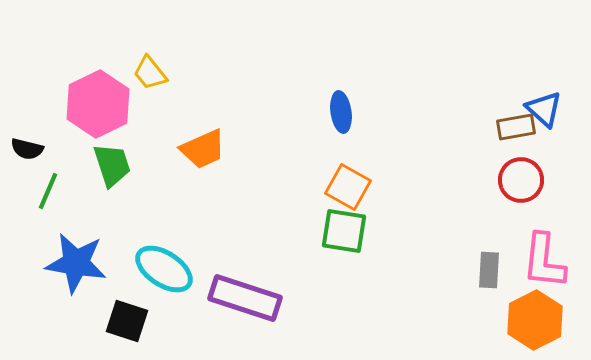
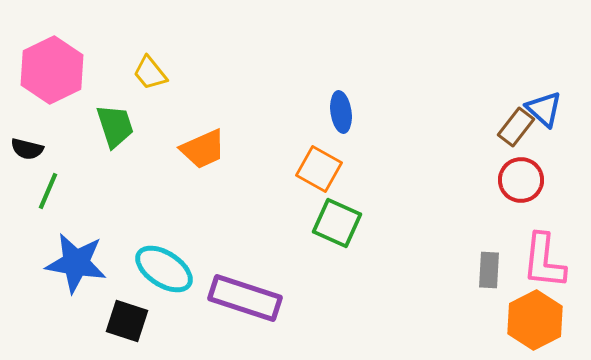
pink hexagon: moved 46 px left, 34 px up
brown rectangle: rotated 42 degrees counterclockwise
green trapezoid: moved 3 px right, 39 px up
orange square: moved 29 px left, 18 px up
green square: moved 7 px left, 8 px up; rotated 15 degrees clockwise
